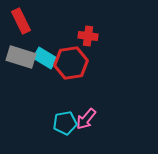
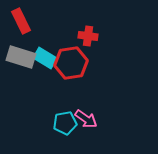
pink arrow: rotated 95 degrees counterclockwise
